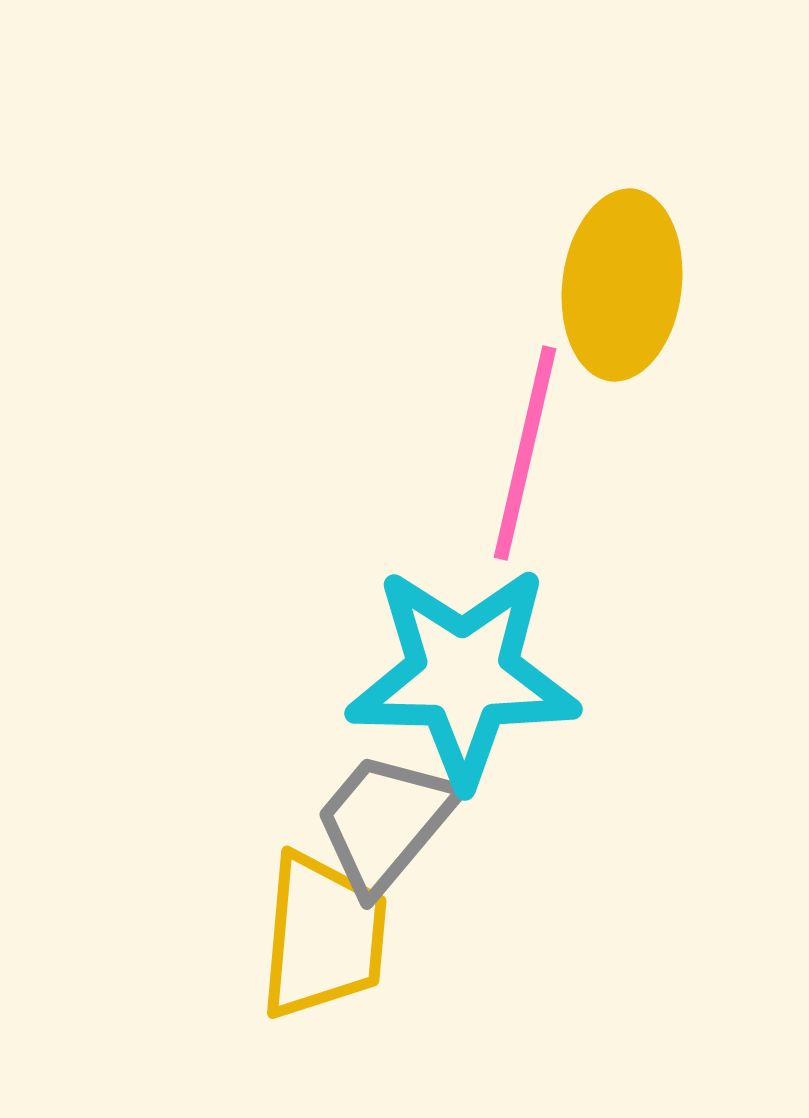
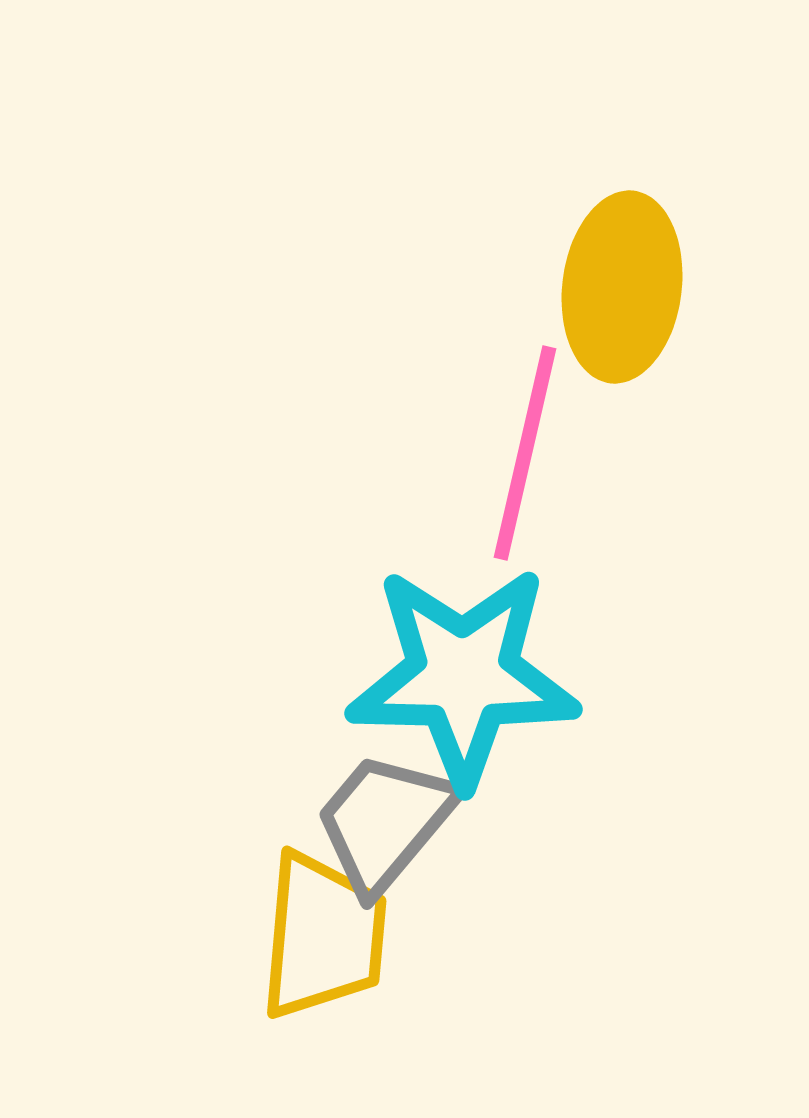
yellow ellipse: moved 2 px down
